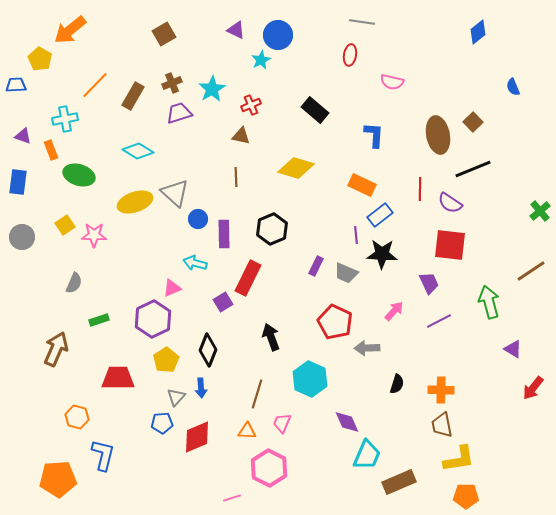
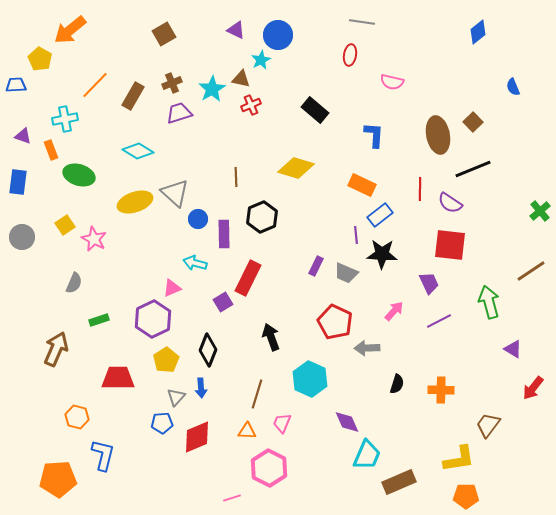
brown triangle at (241, 136): moved 57 px up
black hexagon at (272, 229): moved 10 px left, 12 px up
pink star at (94, 235): moved 4 px down; rotated 25 degrees clockwise
brown trapezoid at (442, 425): moved 46 px right; rotated 48 degrees clockwise
